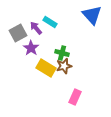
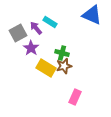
blue triangle: rotated 25 degrees counterclockwise
